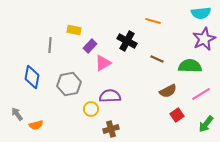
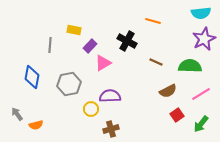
brown line: moved 1 px left, 3 px down
green arrow: moved 5 px left
